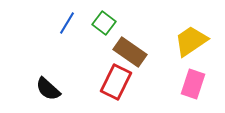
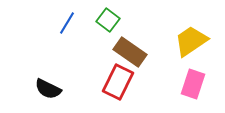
green square: moved 4 px right, 3 px up
red rectangle: moved 2 px right
black semicircle: rotated 16 degrees counterclockwise
